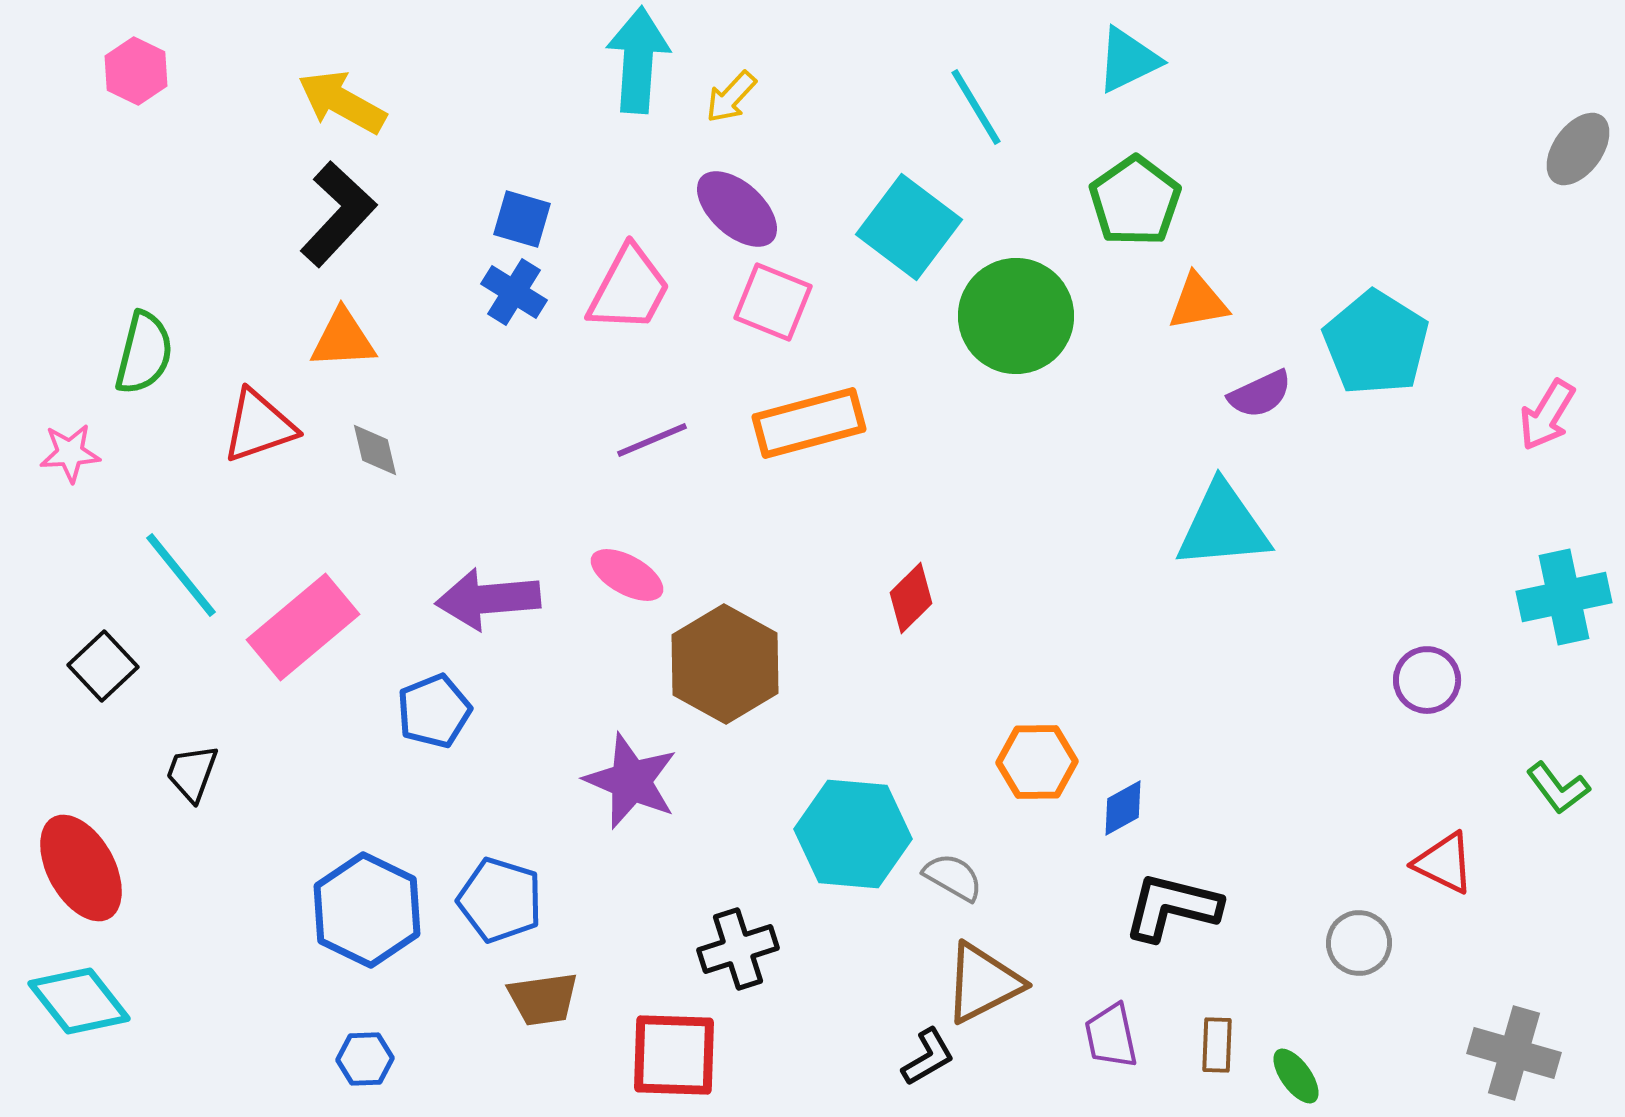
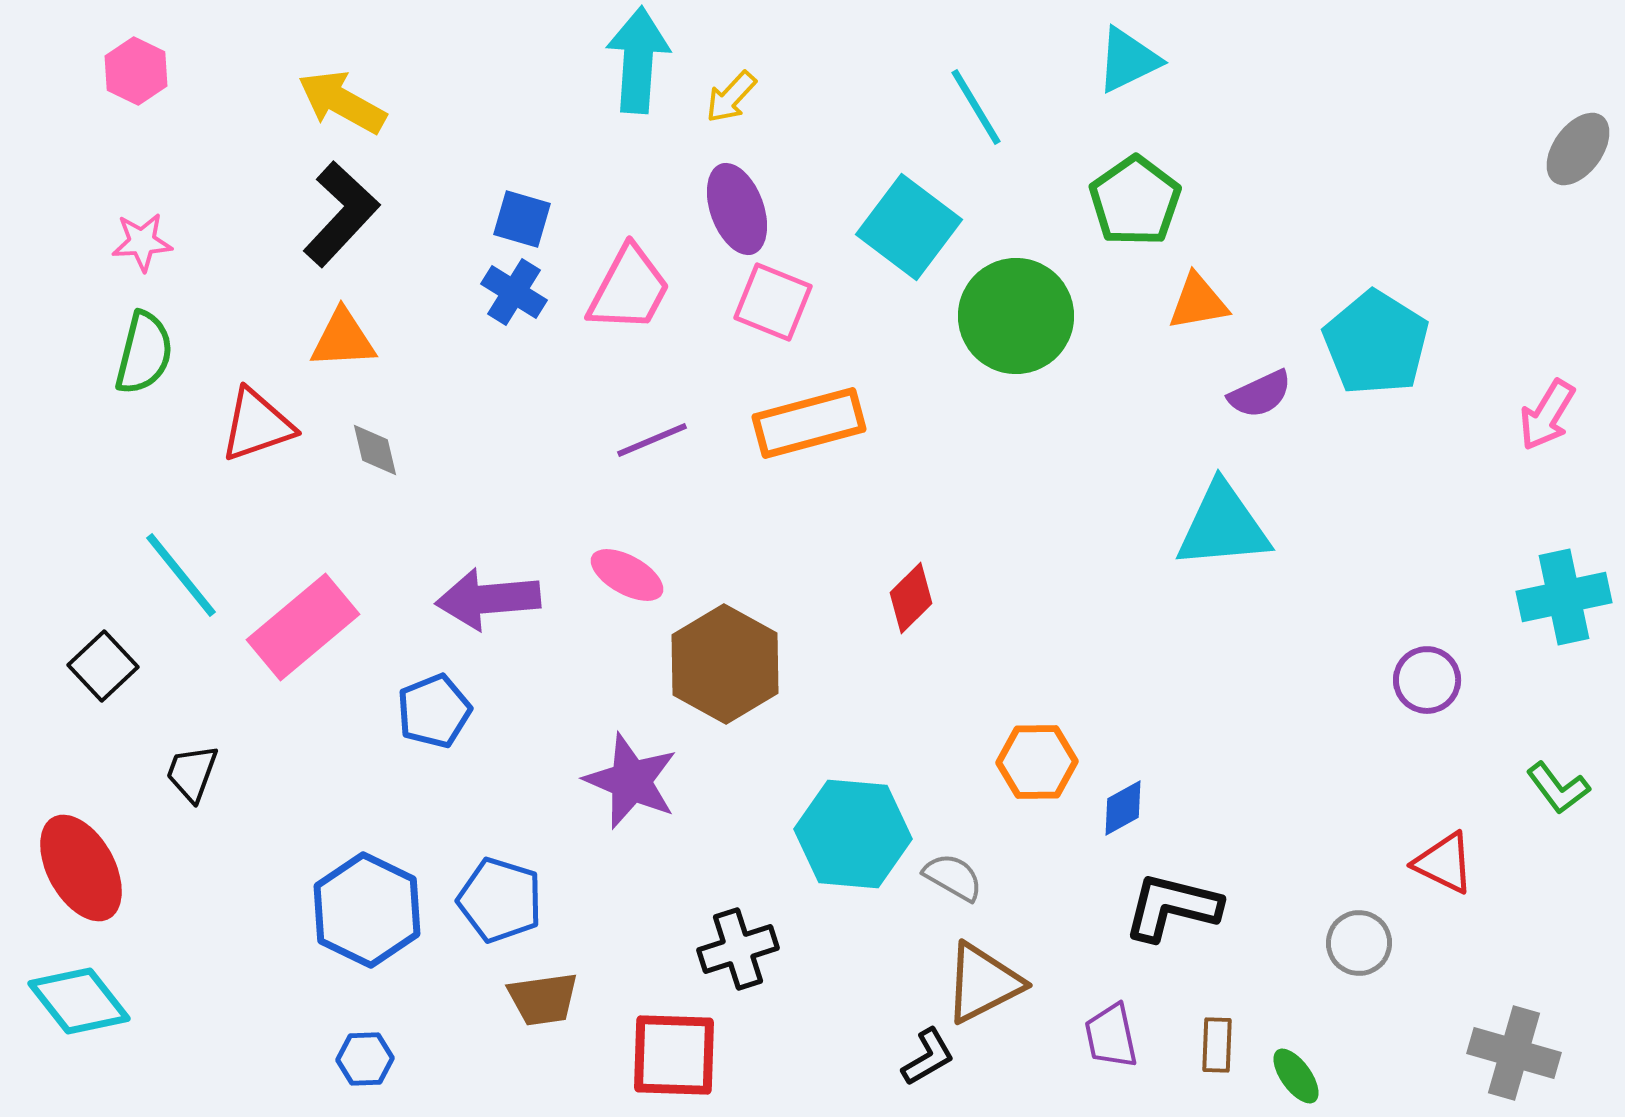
purple ellipse at (737, 209): rotated 28 degrees clockwise
black L-shape at (338, 214): moved 3 px right
red triangle at (259, 426): moved 2 px left, 1 px up
pink star at (70, 453): moved 72 px right, 211 px up
